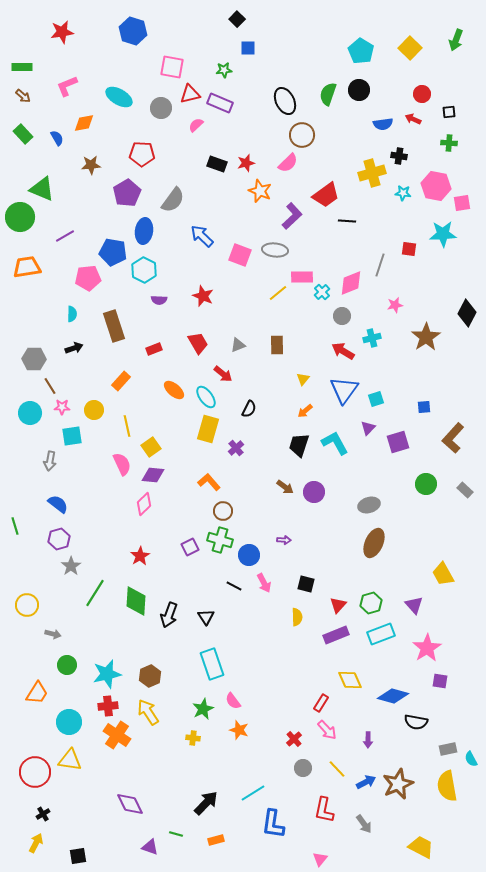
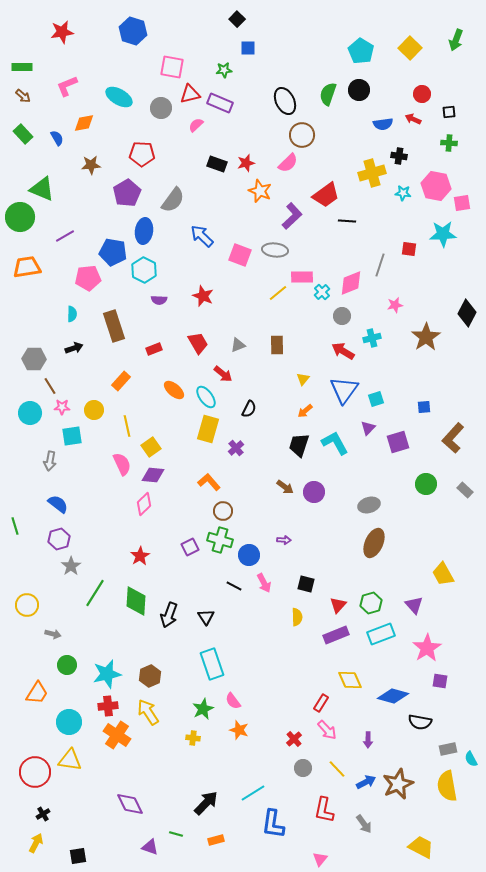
black semicircle at (416, 722): moved 4 px right
